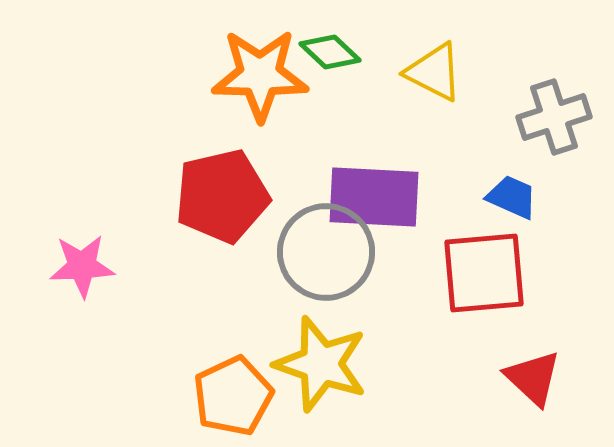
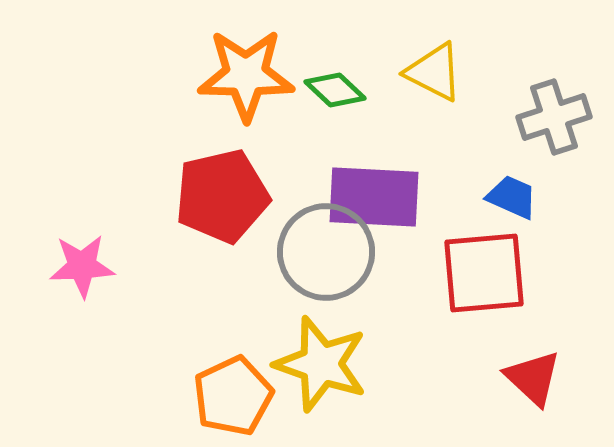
green diamond: moved 5 px right, 38 px down
orange star: moved 14 px left
